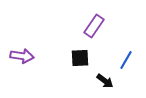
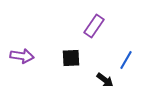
black square: moved 9 px left
black arrow: moved 1 px up
